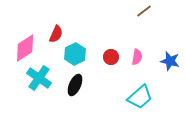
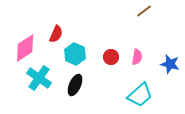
cyan hexagon: rotated 10 degrees counterclockwise
blue star: moved 3 px down
cyan trapezoid: moved 2 px up
